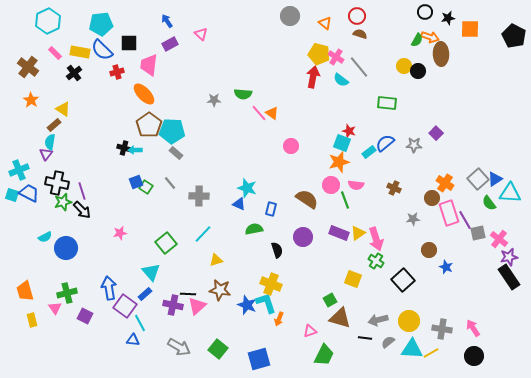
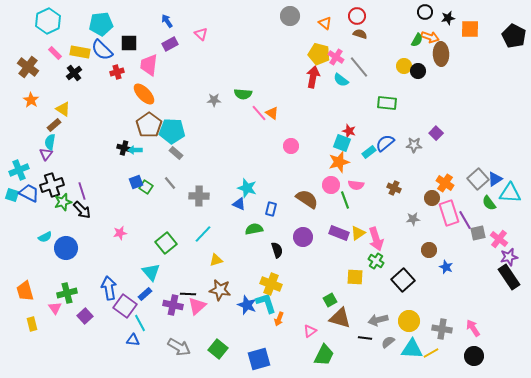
black cross at (57, 183): moved 5 px left, 2 px down; rotated 30 degrees counterclockwise
yellow square at (353, 279): moved 2 px right, 2 px up; rotated 18 degrees counterclockwise
purple square at (85, 316): rotated 21 degrees clockwise
yellow rectangle at (32, 320): moved 4 px down
pink triangle at (310, 331): rotated 16 degrees counterclockwise
